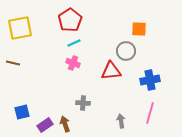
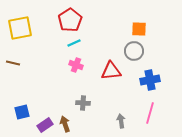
gray circle: moved 8 px right
pink cross: moved 3 px right, 2 px down
